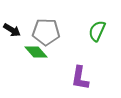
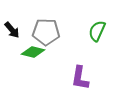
black arrow: rotated 18 degrees clockwise
green diamond: moved 3 px left; rotated 35 degrees counterclockwise
